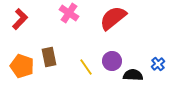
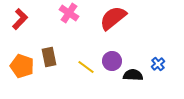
yellow line: rotated 18 degrees counterclockwise
